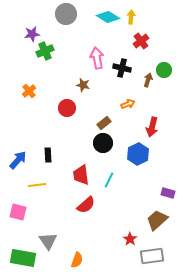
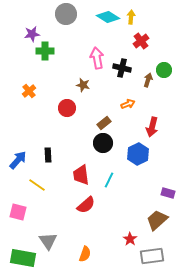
green cross: rotated 24 degrees clockwise
yellow line: rotated 42 degrees clockwise
orange semicircle: moved 8 px right, 6 px up
